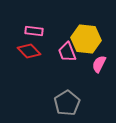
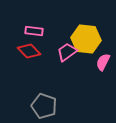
pink trapezoid: rotated 75 degrees clockwise
pink semicircle: moved 4 px right, 2 px up
gray pentagon: moved 23 px left, 3 px down; rotated 20 degrees counterclockwise
